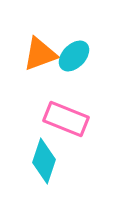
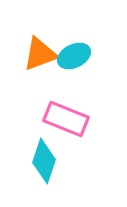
cyan ellipse: rotated 20 degrees clockwise
